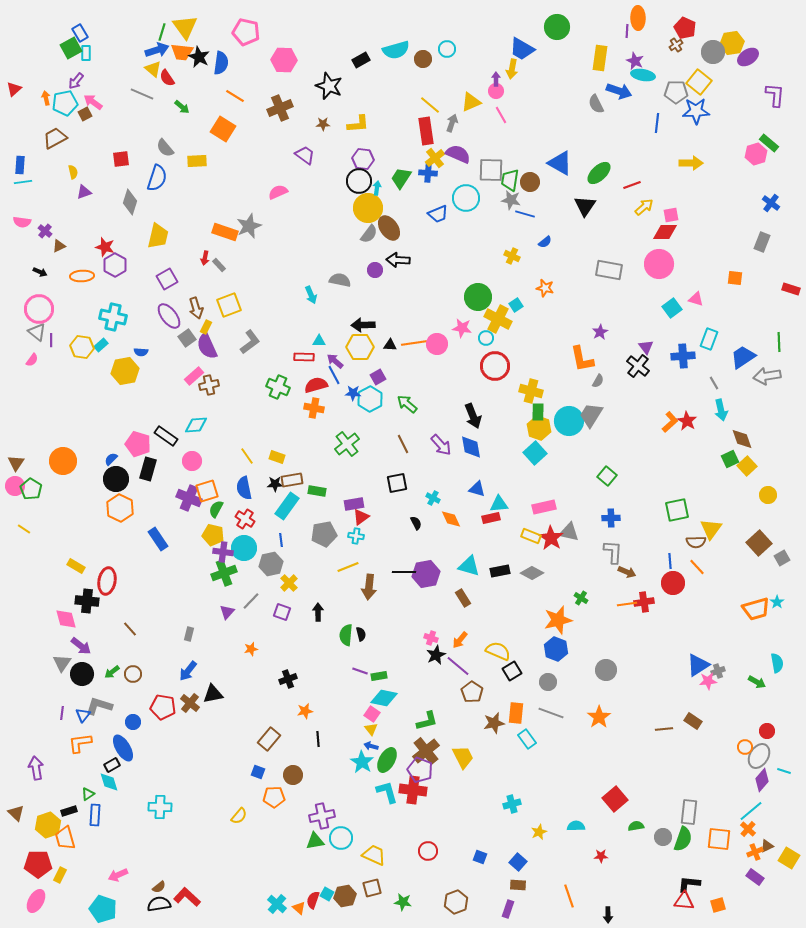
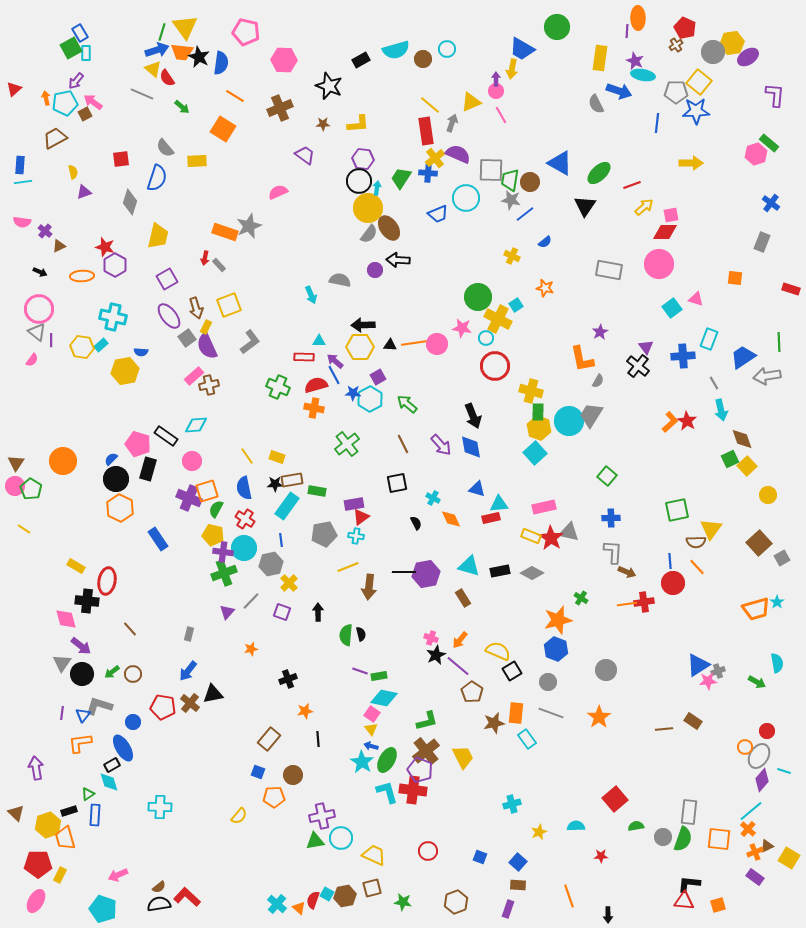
blue line at (525, 214): rotated 54 degrees counterclockwise
